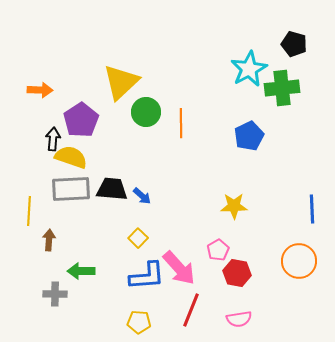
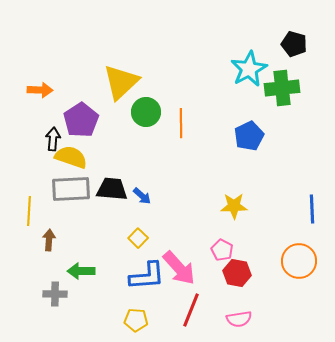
pink pentagon: moved 4 px right; rotated 15 degrees counterclockwise
yellow pentagon: moved 3 px left, 2 px up
